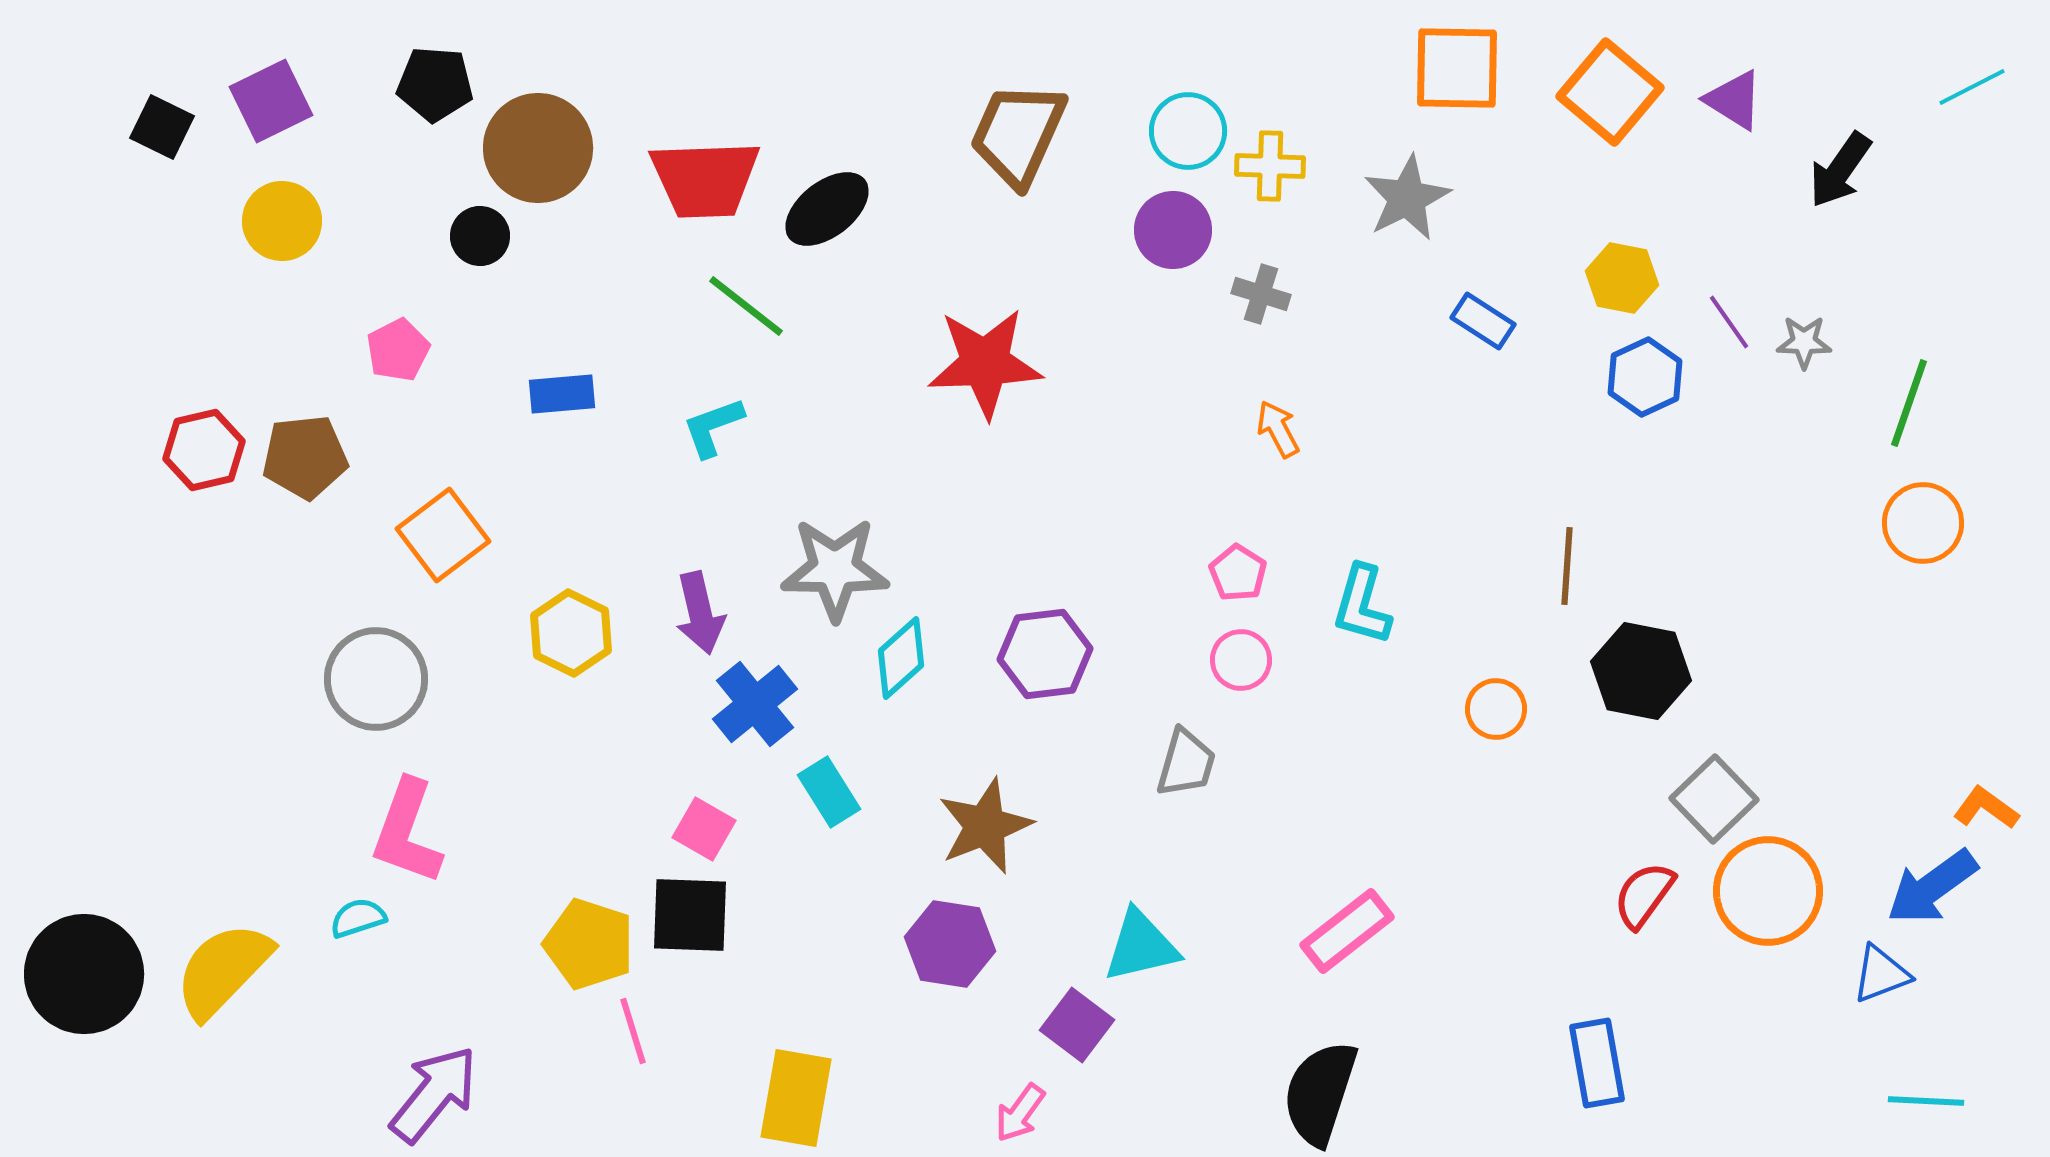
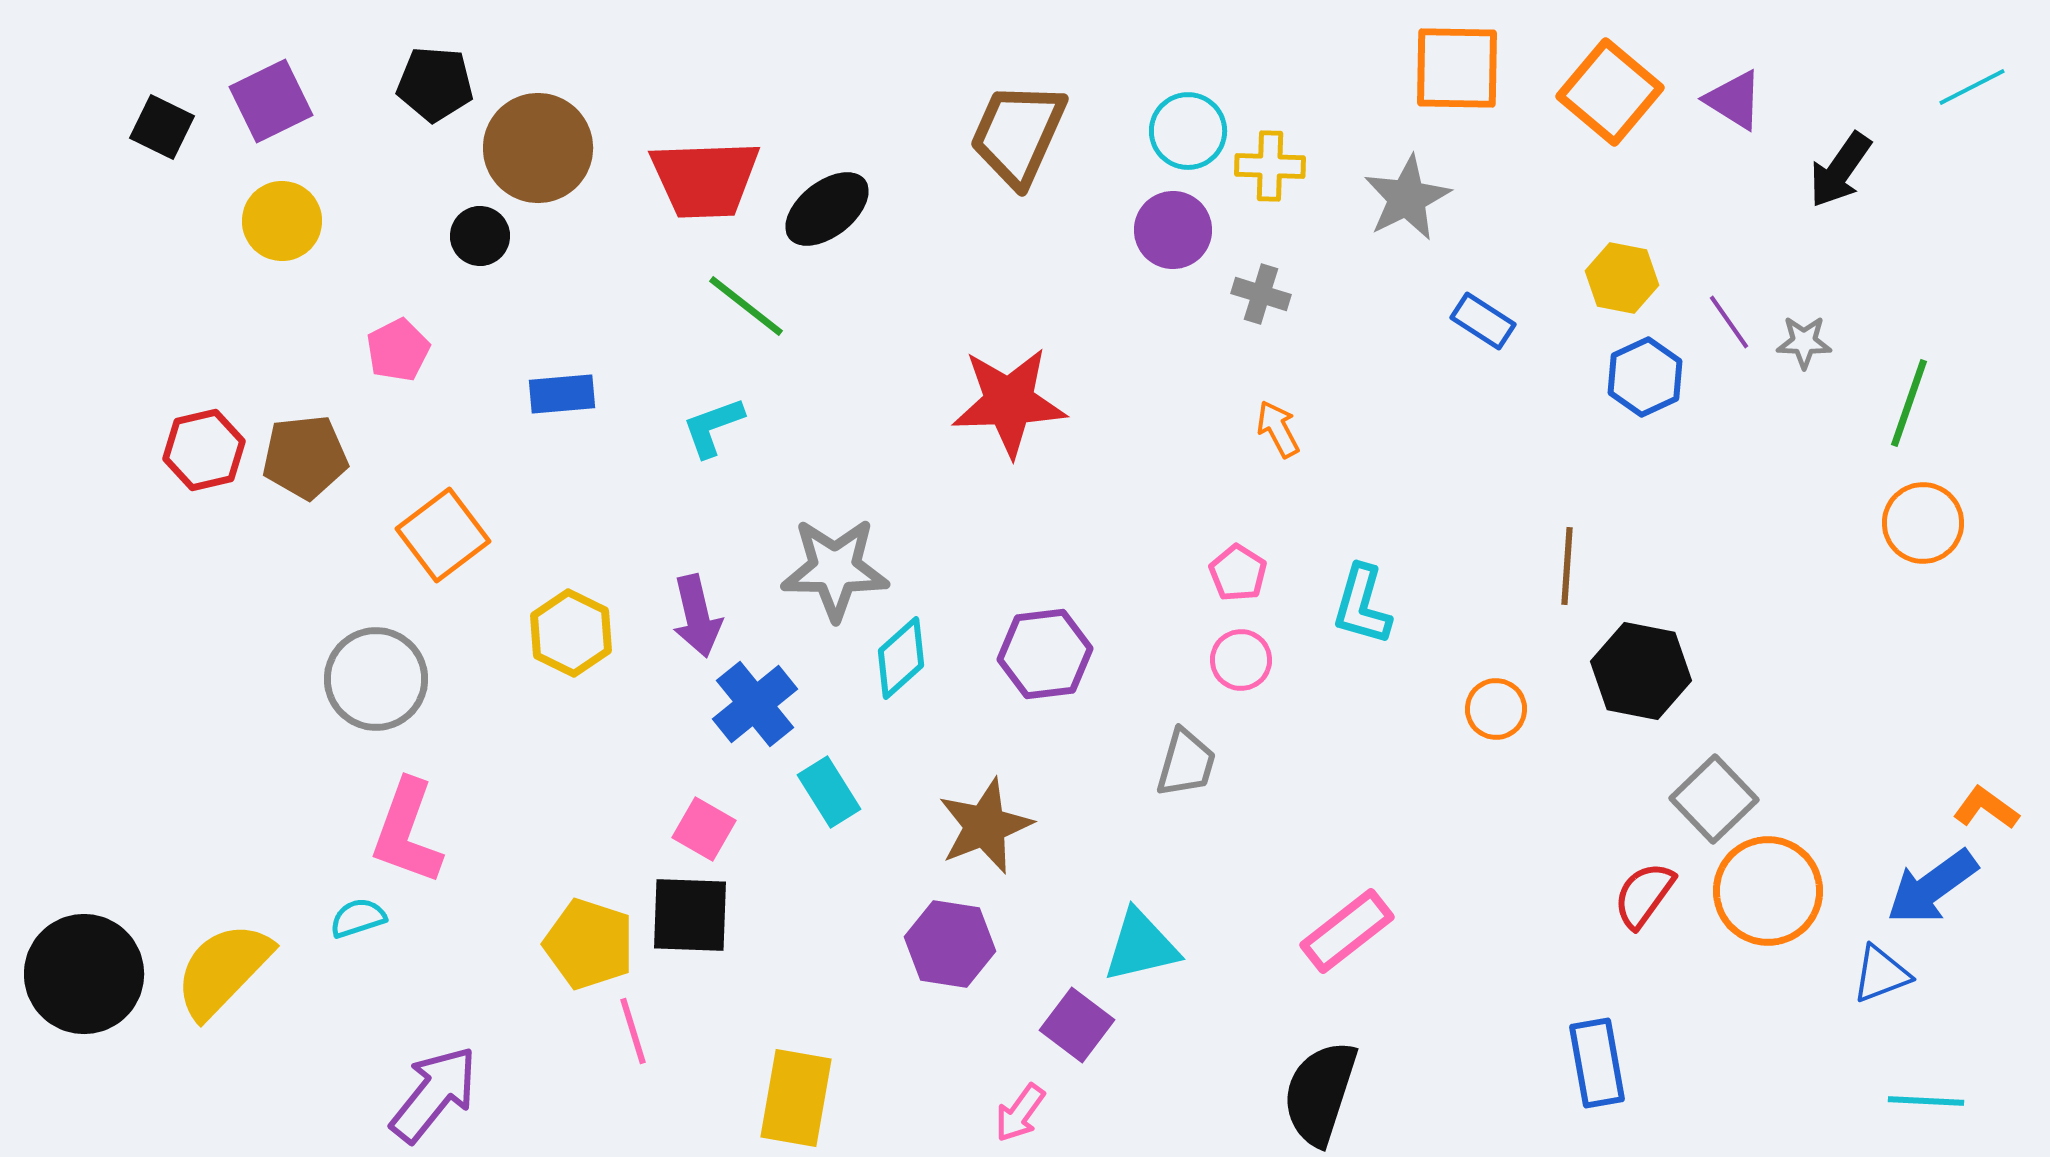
red star at (985, 363): moved 24 px right, 39 px down
purple arrow at (700, 613): moved 3 px left, 3 px down
